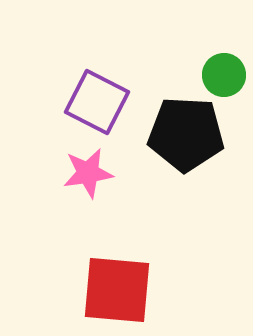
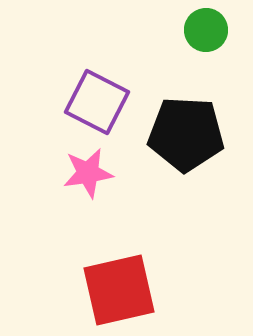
green circle: moved 18 px left, 45 px up
red square: moved 2 px right; rotated 18 degrees counterclockwise
